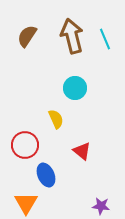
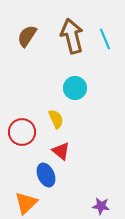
red circle: moved 3 px left, 13 px up
red triangle: moved 21 px left
orange triangle: rotated 15 degrees clockwise
